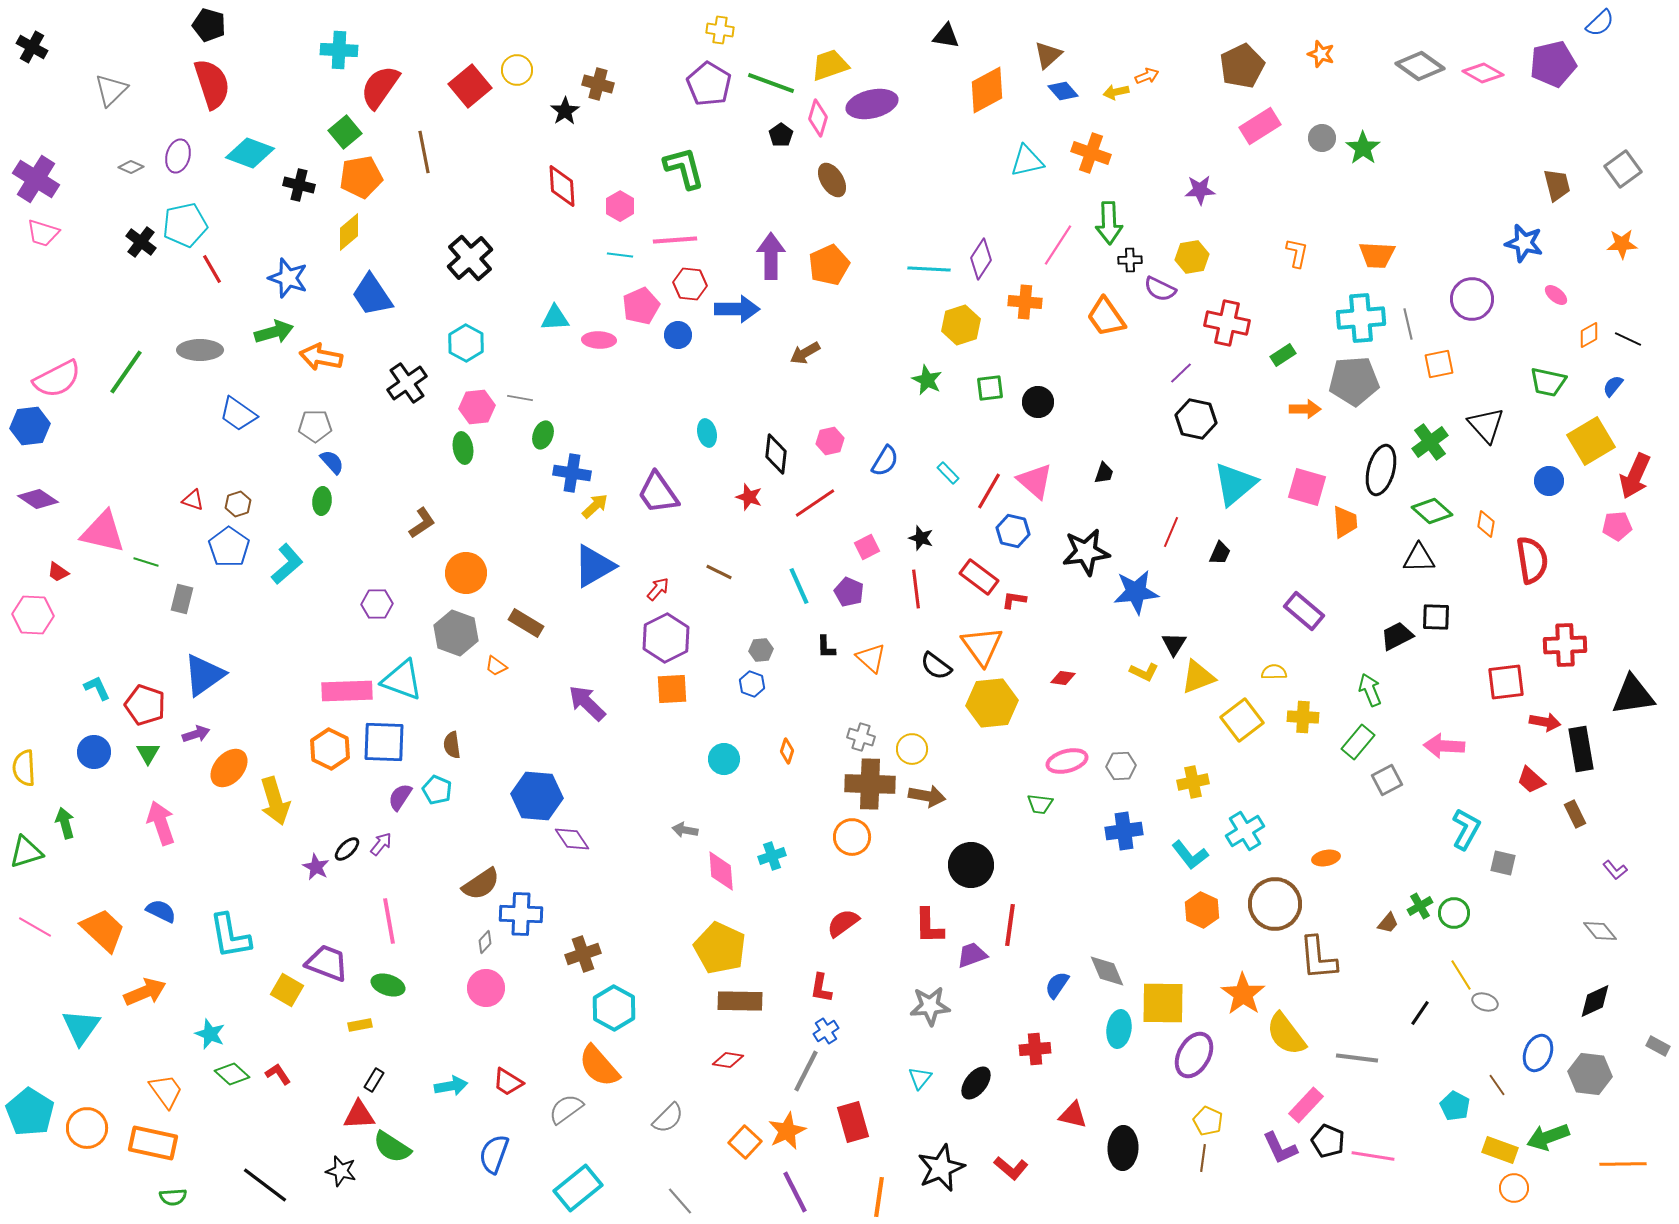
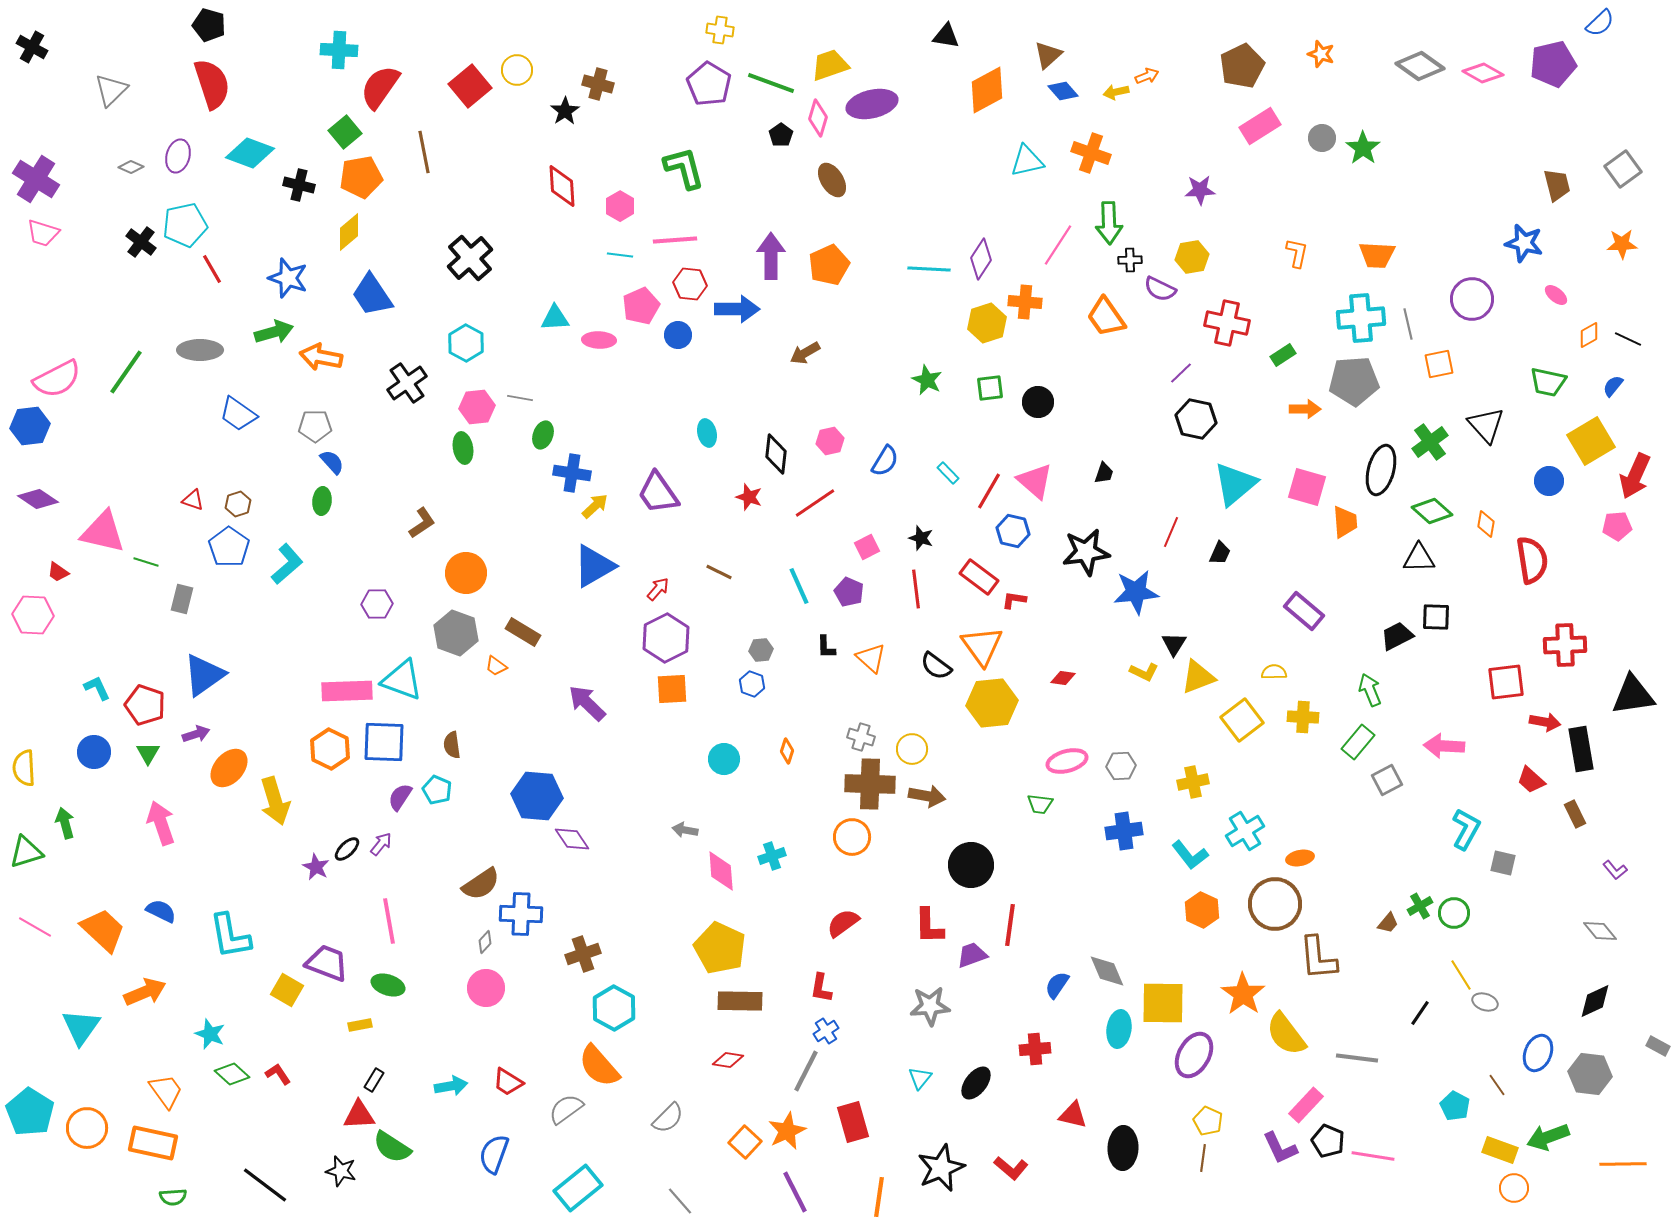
yellow hexagon at (961, 325): moved 26 px right, 2 px up
brown rectangle at (526, 623): moved 3 px left, 9 px down
orange ellipse at (1326, 858): moved 26 px left
